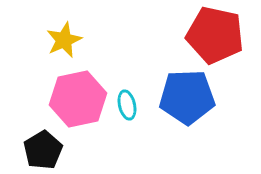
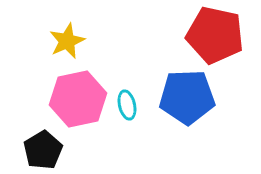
yellow star: moved 3 px right, 1 px down
